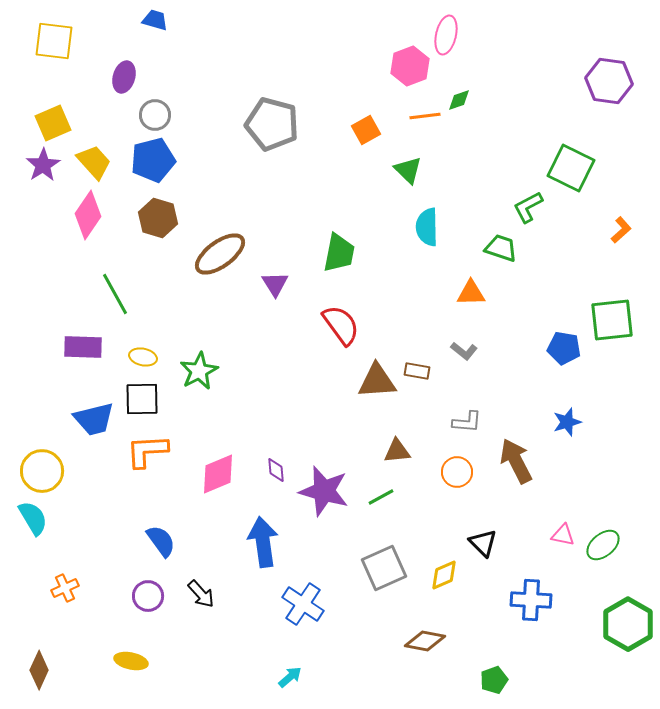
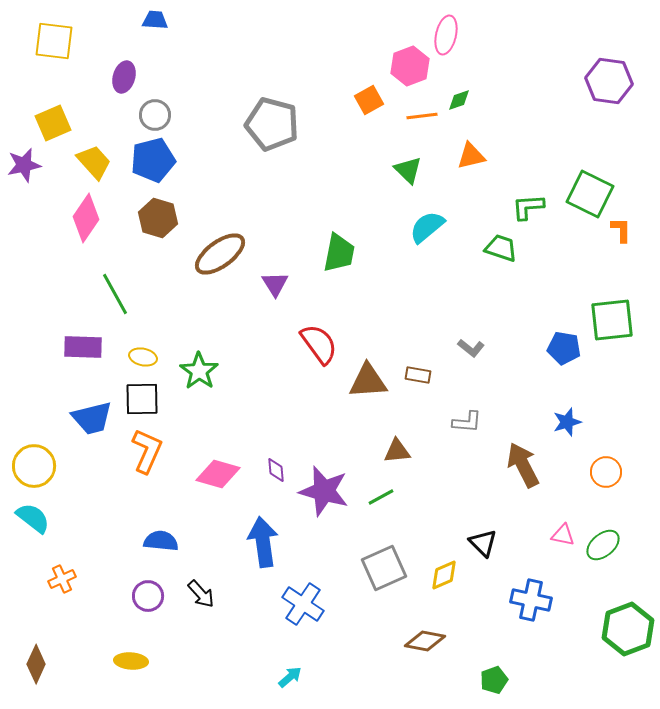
blue trapezoid at (155, 20): rotated 12 degrees counterclockwise
orange line at (425, 116): moved 3 px left
orange square at (366, 130): moved 3 px right, 30 px up
purple star at (43, 165): moved 19 px left; rotated 20 degrees clockwise
green square at (571, 168): moved 19 px right, 26 px down
green L-shape at (528, 207): rotated 24 degrees clockwise
pink diamond at (88, 215): moved 2 px left, 3 px down
cyan semicircle at (427, 227): rotated 51 degrees clockwise
orange L-shape at (621, 230): rotated 48 degrees counterclockwise
orange triangle at (471, 293): moved 137 px up; rotated 12 degrees counterclockwise
red semicircle at (341, 325): moved 22 px left, 19 px down
gray L-shape at (464, 351): moved 7 px right, 3 px up
green star at (199, 371): rotated 9 degrees counterclockwise
brown rectangle at (417, 371): moved 1 px right, 4 px down
brown triangle at (377, 381): moved 9 px left
blue trapezoid at (94, 419): moved 2 px left, 1 px up
orange L-shape at (147, 451): rotated 117 degrees clockwise
brown arrow at (516, 461): moved 7 px right, 4 px down
yellow circle at (42, 471): moved 8 px left, 5 px up
orange circle at (457, 472): moved 149 px right
pink diamond at (218, 474): rotated 39 degrees clockwise
cyan semicircle at (33, 518): rotated 21 degrees counterclockwise
blue semicircle at (161, 541): rotated 48 degrees counterclockwise
orange cross at (65, 588): moved 3 px left, 9 px up
blue cross at (531, 600): rotated 9 degrees clockwise
green hexagon at (628, 624): moved 5 px down; rotated 9 degrees clockwise
yellow ellipse at (131, 661): rotated 8 degrees counterclockwise
brown diamond at (39, 670): moved 3 px left, 6 px up
